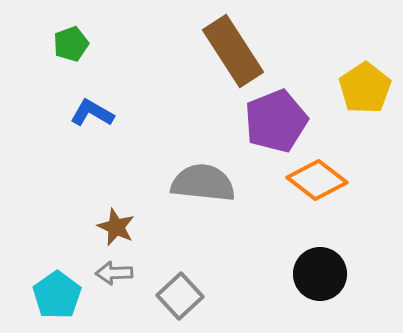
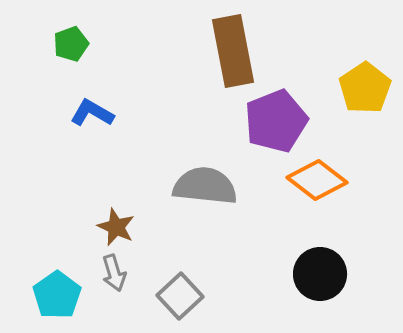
brown rectangle: rotated 22 degrees clockwise
gray semicircle: moved 2 px right, 3 px down
gray arrow: rotated 105 degrees counterclockwise
